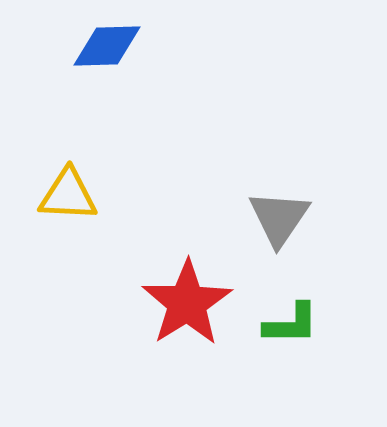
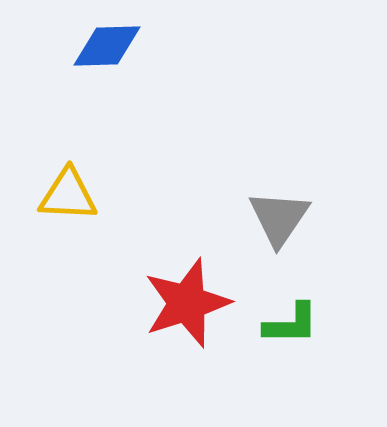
red star: rotated 14 degrees clockwise
